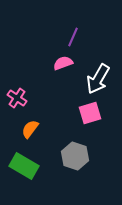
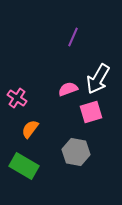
pink semicircle: moved 5 px right, 26 px down
pink square: moved 1 px right, 1 px up
gray hexagon: moved 1 px right, 4 px up; rotated 8 degrees counterclockwise
